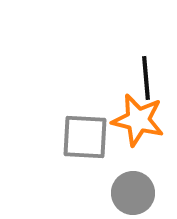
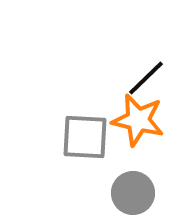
black line: rotated 51 degrees clockwise
